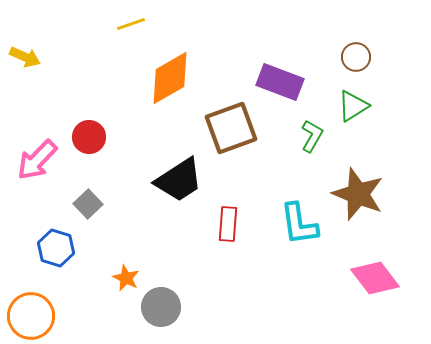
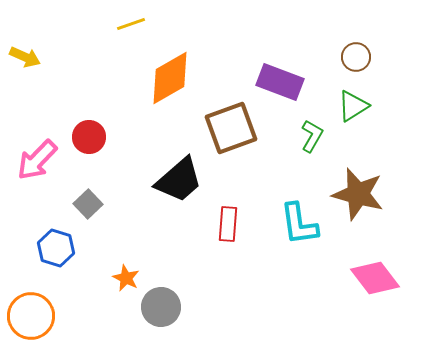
black trapezoid: rotated 8 degrees counterclockwise
brown star: rotated 6 degrees counterclockwise
